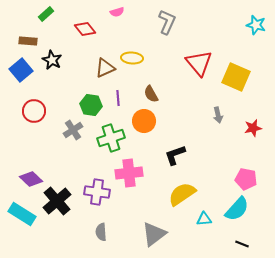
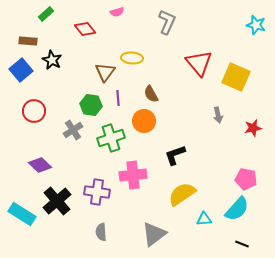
brown triangle: moved 4 px down; rotated 30 degrees counterclockwise
pink cross: moved 4 px right, 2 px down
purple diamond: moved 9 px right, 14 px up
